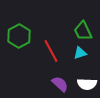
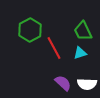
green hexagon: moved 11 px right, 6 px up
red line: moved 3 px right, 3 px up
purple semicircle: moved 3 px right, 1 px up
